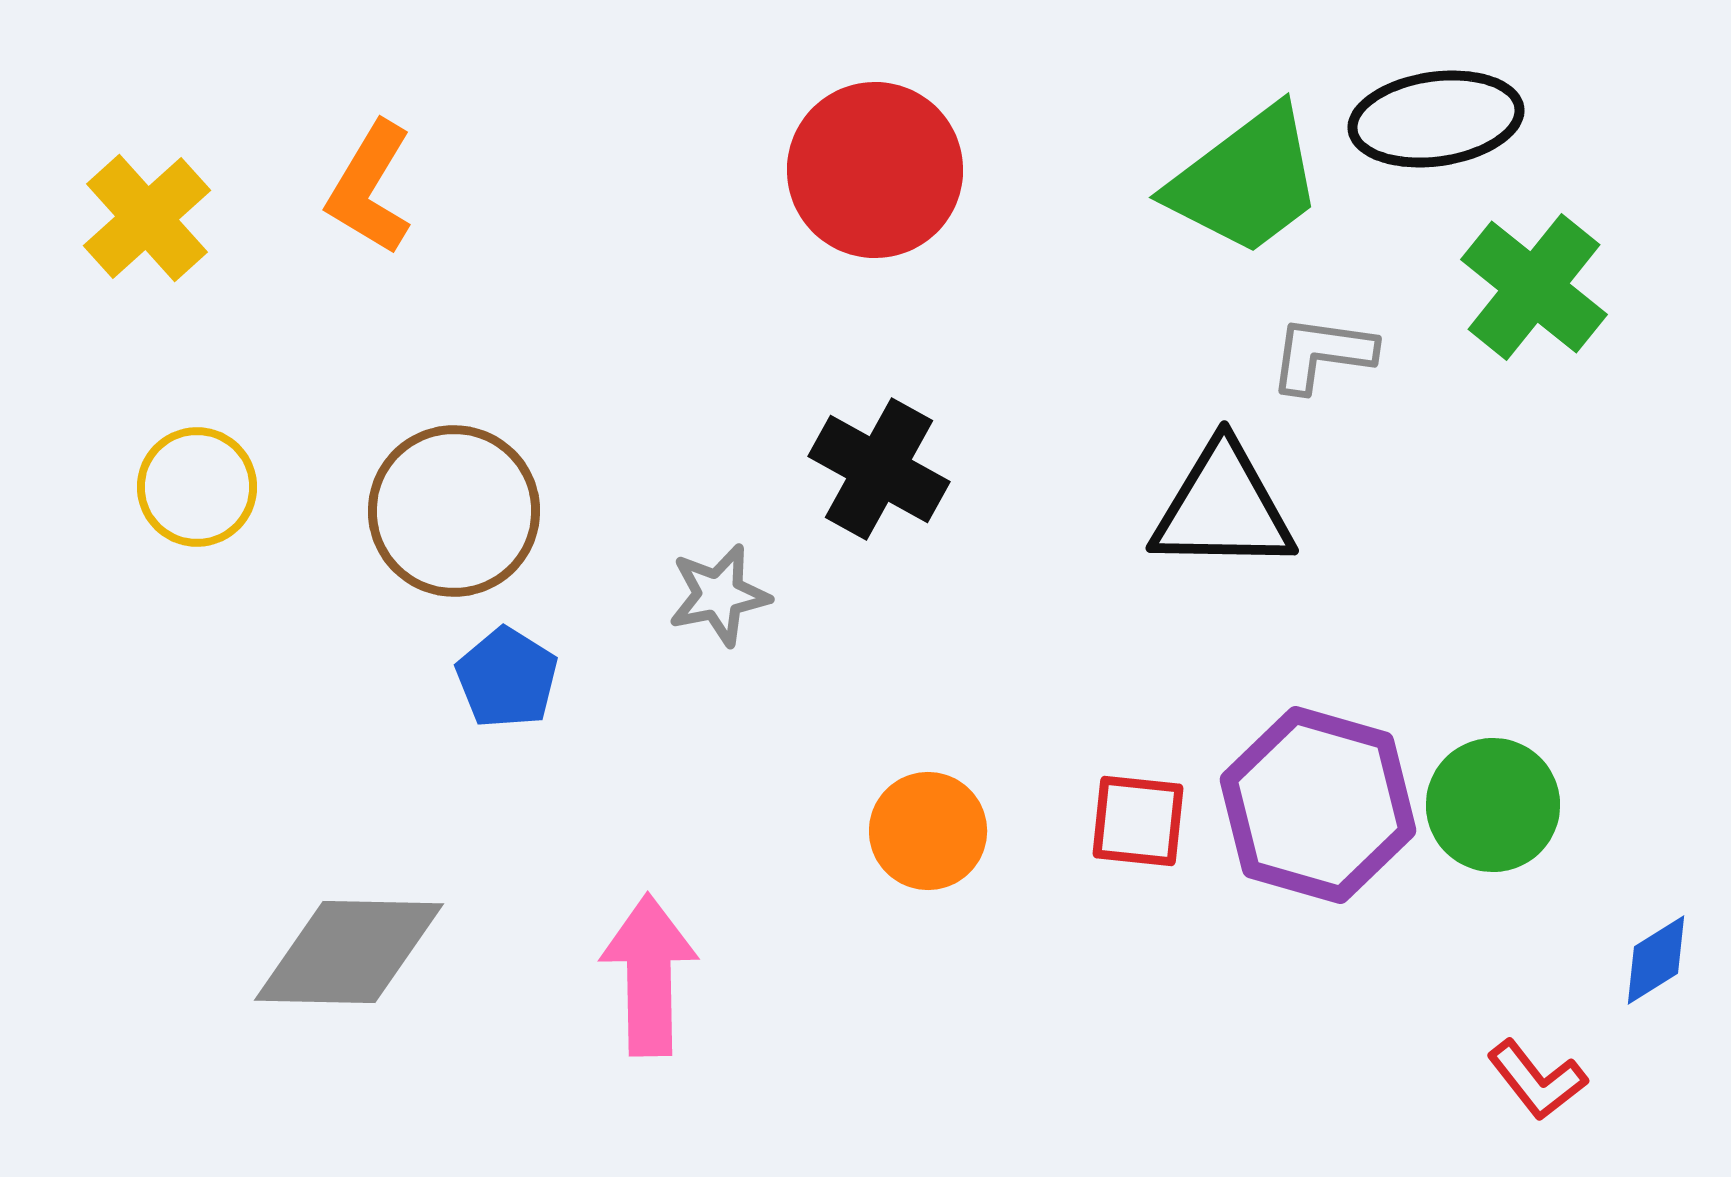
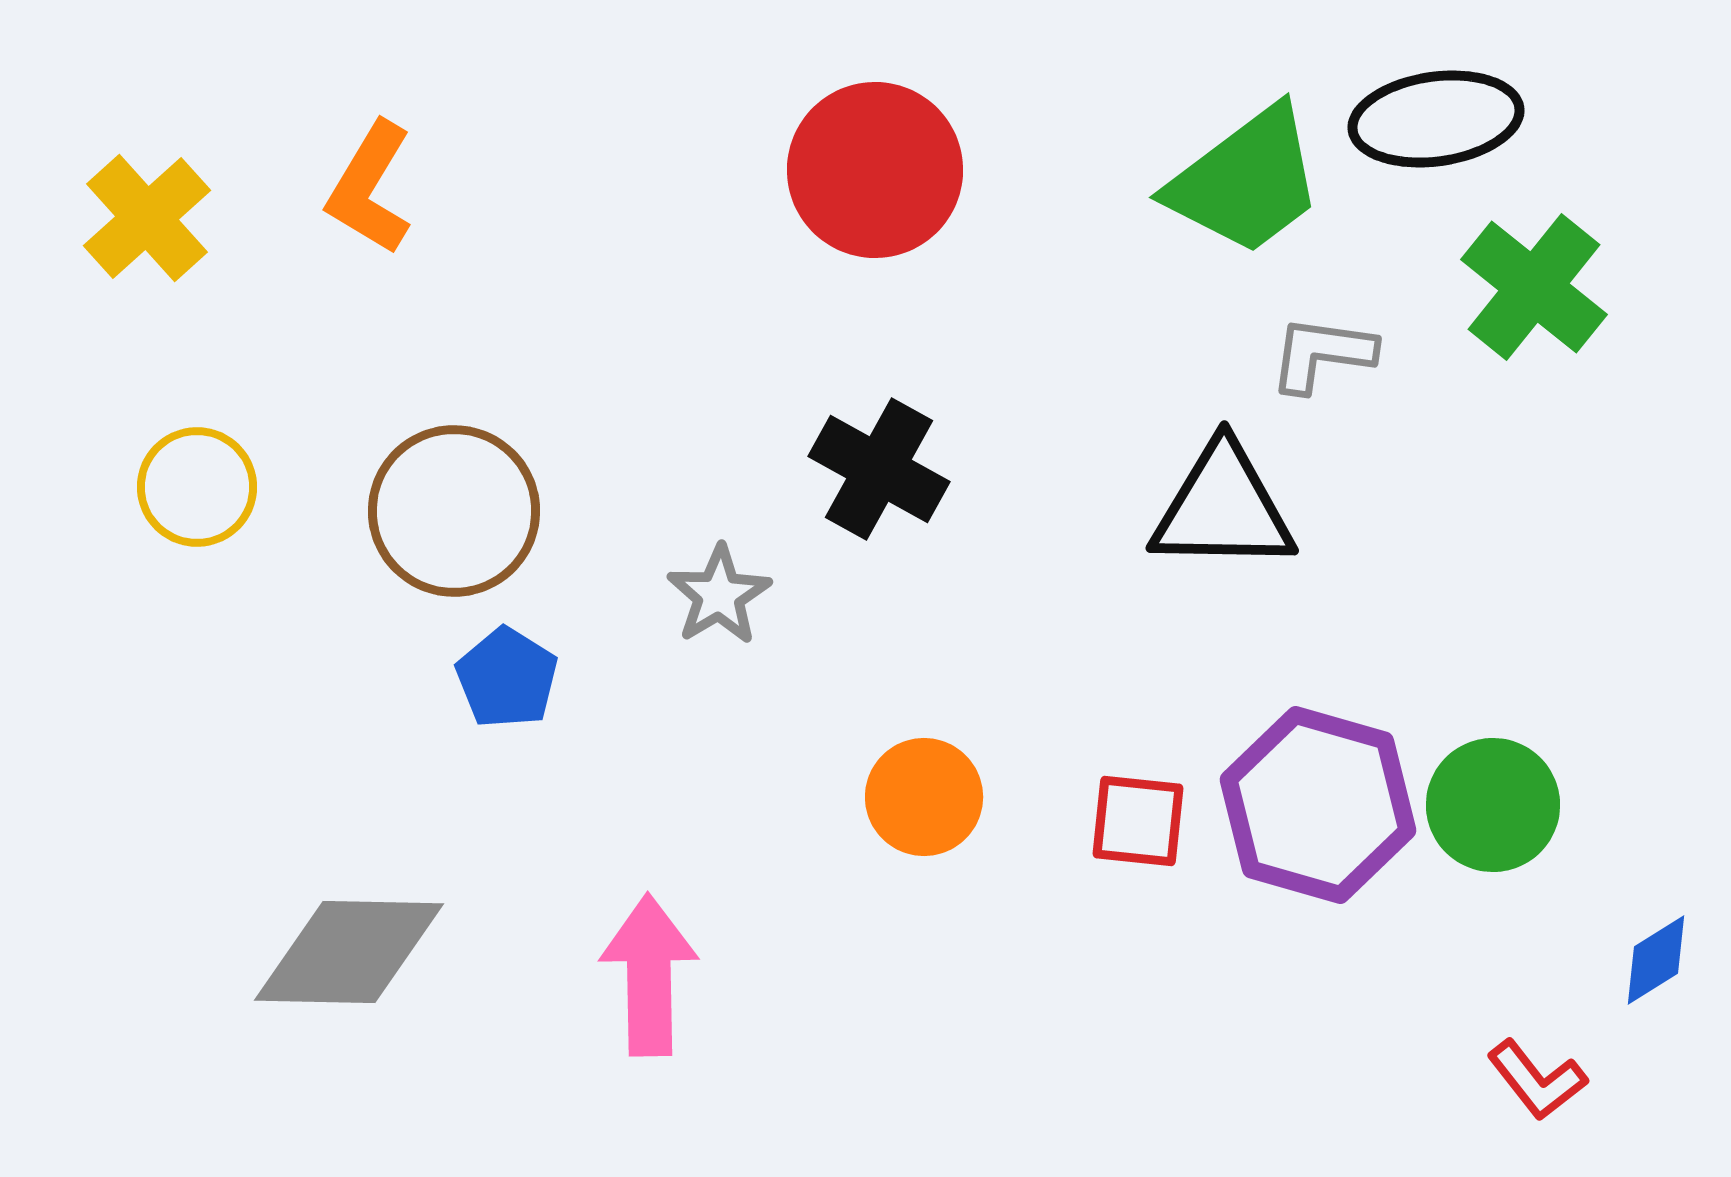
gray star: rotated 20 degrees counterclockwise
orange circle: moved 4 px left, 34 px up
